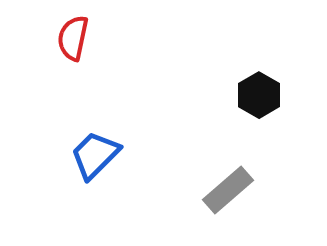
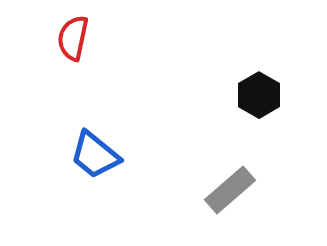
blue trapezoid: rotated 96 degrees counterclockwise
gray rectangle: moved 2 px right
